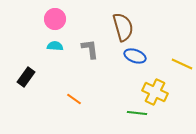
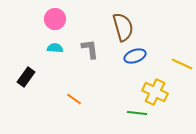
cyan semicircle: moved 2 px down
blue ellipse: rotated 40 degrees counterclockwise
